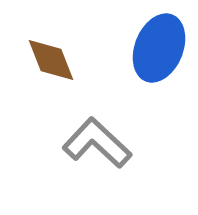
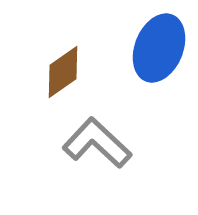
brown diamond: moved 12 px right, 12 px down; rotated 76 degrees clockwise
